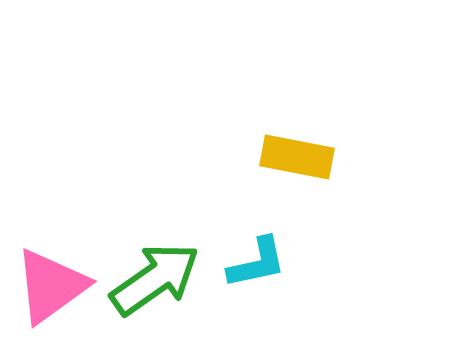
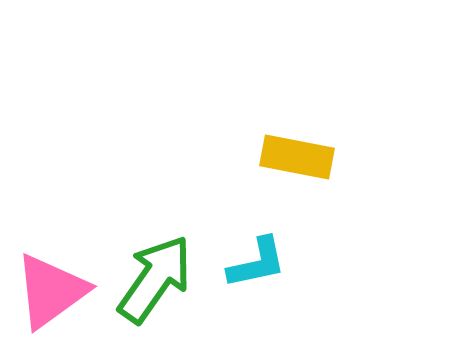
green arrow: rotated 20 degrees counterclockwise
pink triangle: moved 5 px down
